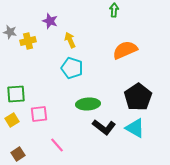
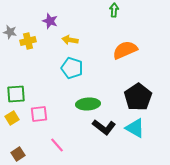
yellow arrow: rotated 56 degrees counterclockwise
yellow square: moved 2 px up
